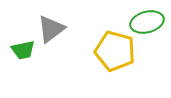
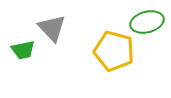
gray triangle: moved 1 px right, 1 px up; rotated 36 degrees counterclockwise
yellow pentagon: moved 1 px left
